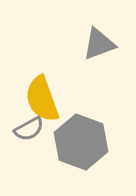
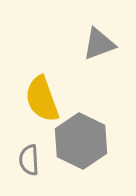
gray semicircle: moved 31 px down; rotated 116 degrees clockwise
gray hexagon: moved 1 px up; rotated 6 degrees clockwise
